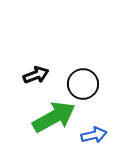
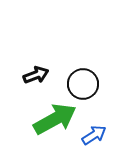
green arrow: moved 1 px right, 2 px down
blue arrow: rotated 20 degrees counterclockwise
